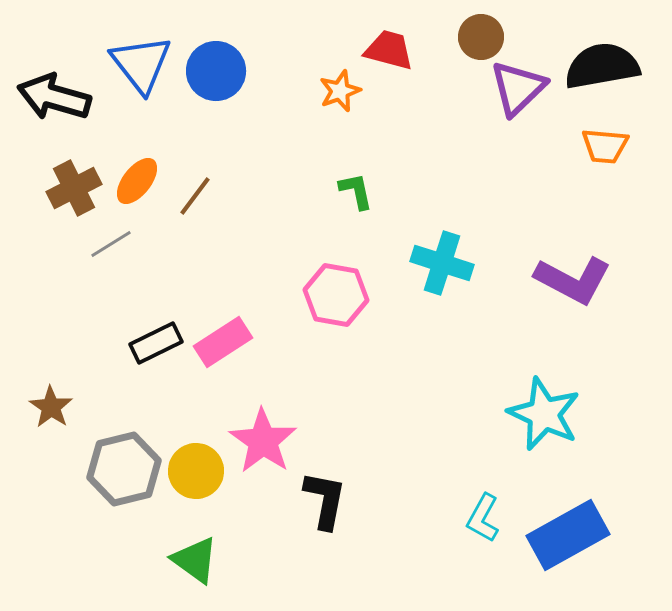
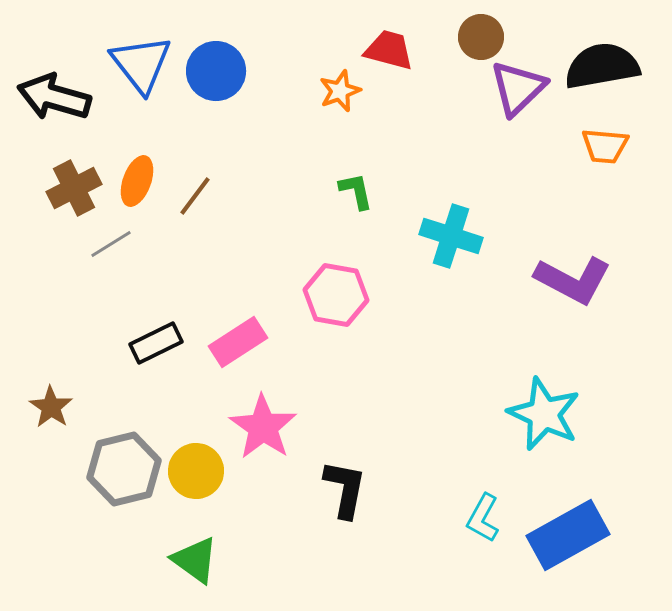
orange ellipse: rotated 18 degrees counterclockwise
cyan cross: moved 9 px right, 27 px up
pink rectangle: moved 15 px right
pink star: moved 14 px up
black L-shape: moved 20 px right, 11 px up
